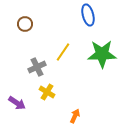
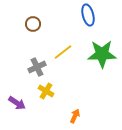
brown circle: moved 8 px right
yellow line: rotated 18 degrees clockwise
yellow cross: moved 1 px left, 1 px up
